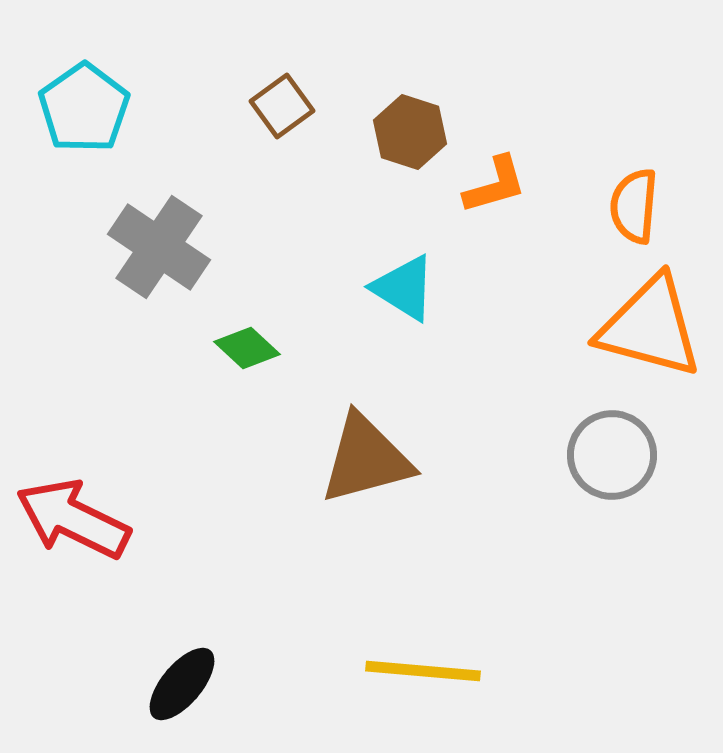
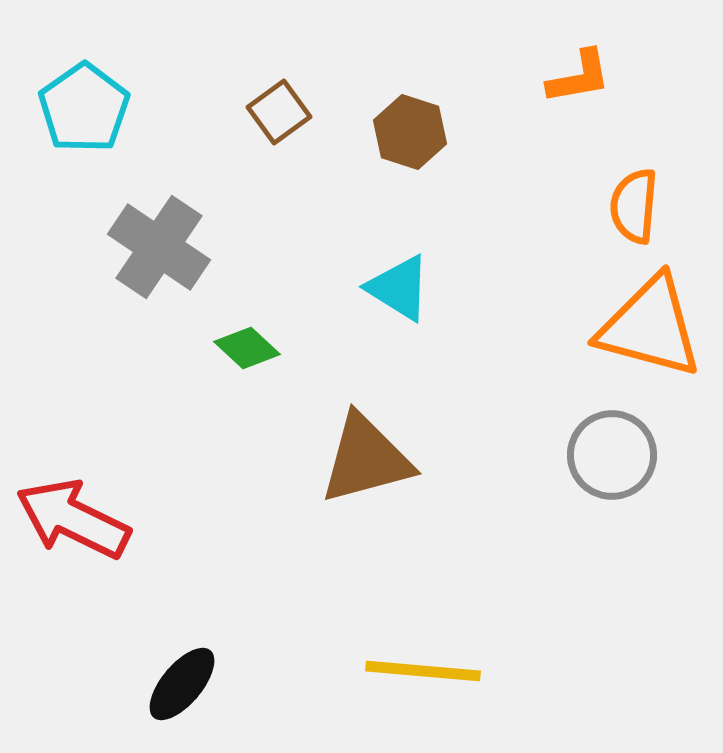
brown square: moved 3 px left, 6 px down
orange L-shape: moved 84 px right, 108 px up; rotated 6 degrees clockwise
cyan triangle: moved 5 px left
